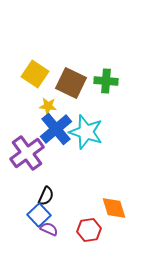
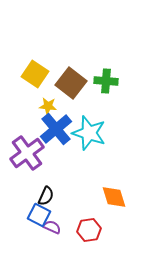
brown square: rotated 12 degrees clockwise
cyan star: moved 3 px right, 1 px down
orange diamond: moved 11 px up
blue square: rotated 20 degrees counterclockwise
purple semicircle: moved 3 px right, 2 px up
